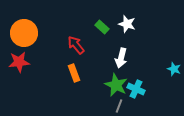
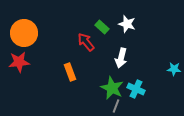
red arrow: moved 10 px right, 3 px up
cyan star: rotated 16 degrees counterclockwise
orange rectangle: moved 4 px left, 1 px up
green star: moved 4 px left, 3 px down
gray line: moved 3 px left
